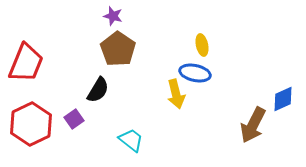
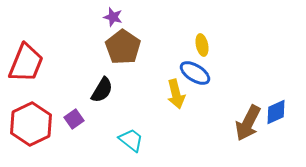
purple star: moved 1 px down
brown pentagon: moved 5 px right, 2 px up
blue ellipse: rotated 20 degrees clockwise
black semicircle: moved 4 px right
blue diamond: moved 7 px left, 13 px down
brown arrow: moved 5 px left, 2 px up
